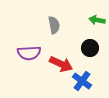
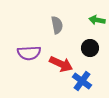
gray semicircle: moved 3 px right
